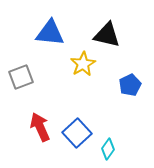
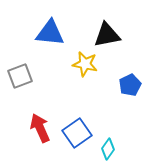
black triangle: rotated 24 degrees counterclockwise
yellow star: moved 2 px right; rotated 30 degrees counterclockwise
gray square: moved 1 px left, 1 px up
red arrow: moved 1 px down
blue square: rotated 8 degrees clockwise
